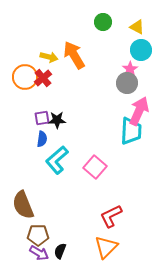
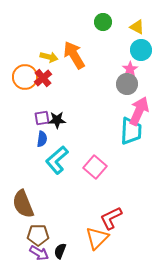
gray circle: moved 1 px down
brown semicircle: moved 1 px up
red L-shape: moved 2 px down
orange triangle: moved 9 px left, 9 px up
